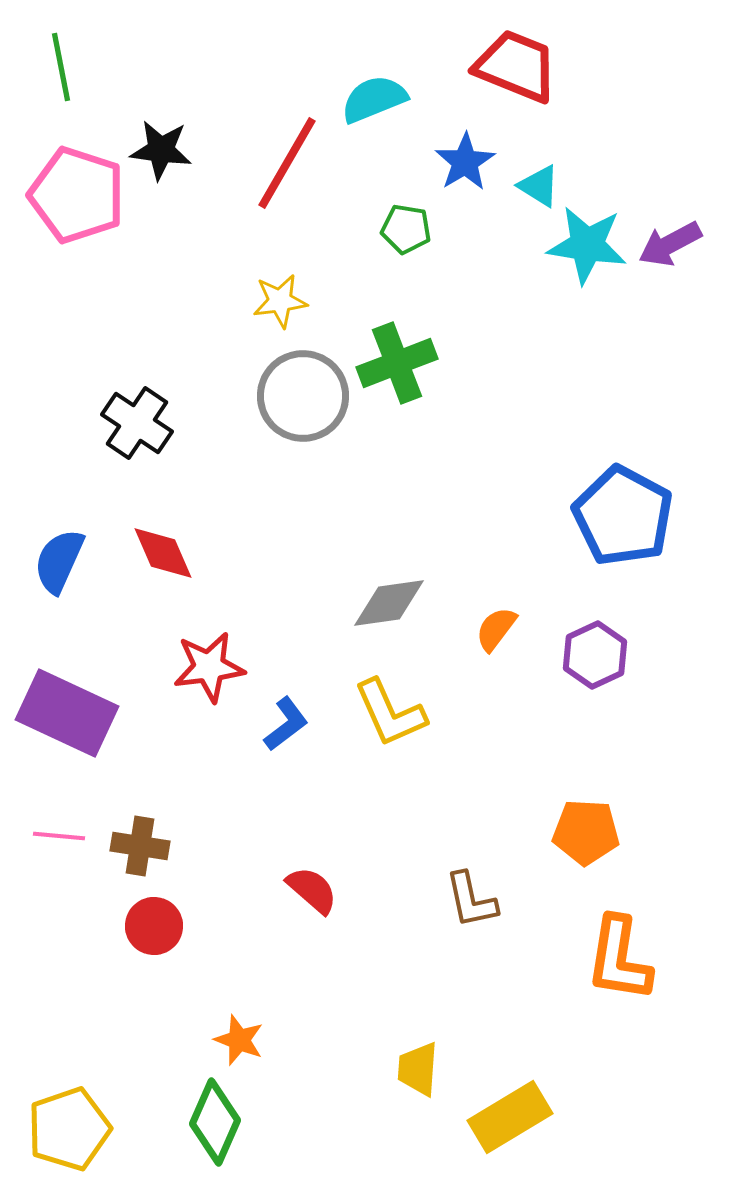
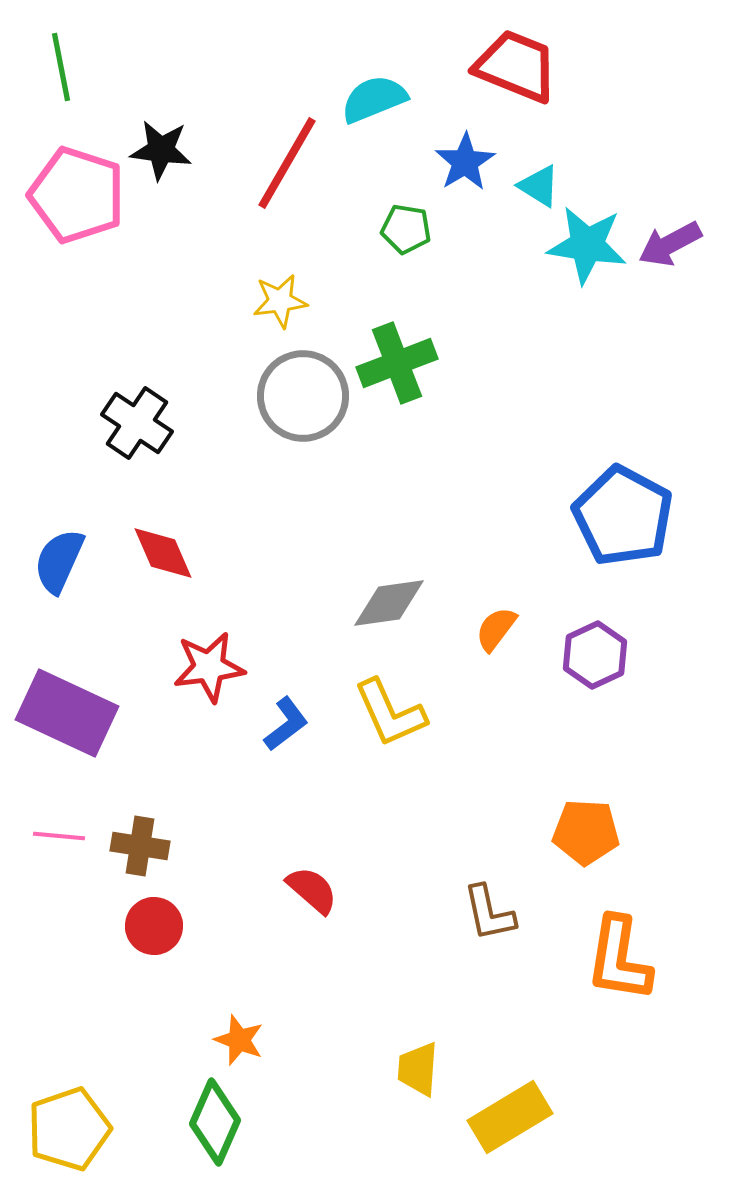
brown L-shape: moved 18 px right, 13 px down
